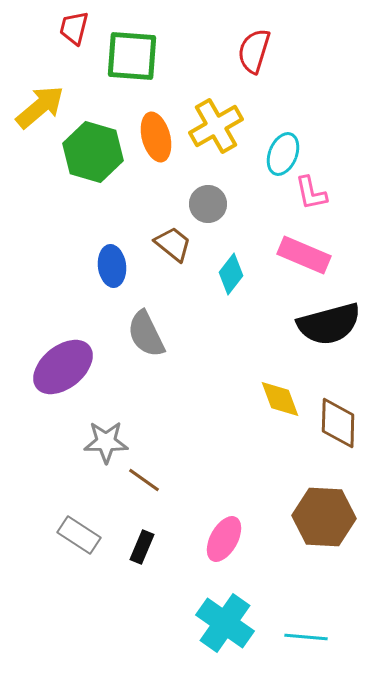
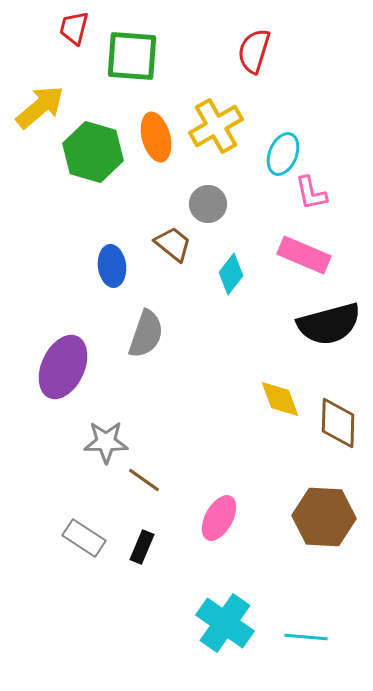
gray semicircle: rotated 135 degrees counterclockwise
purple ellipse: rotated 26 degrees counterclockwise
gray rectangle: moved 5 px right, 3 px down
pink ellipse: moved 5 px left, 21 px up
